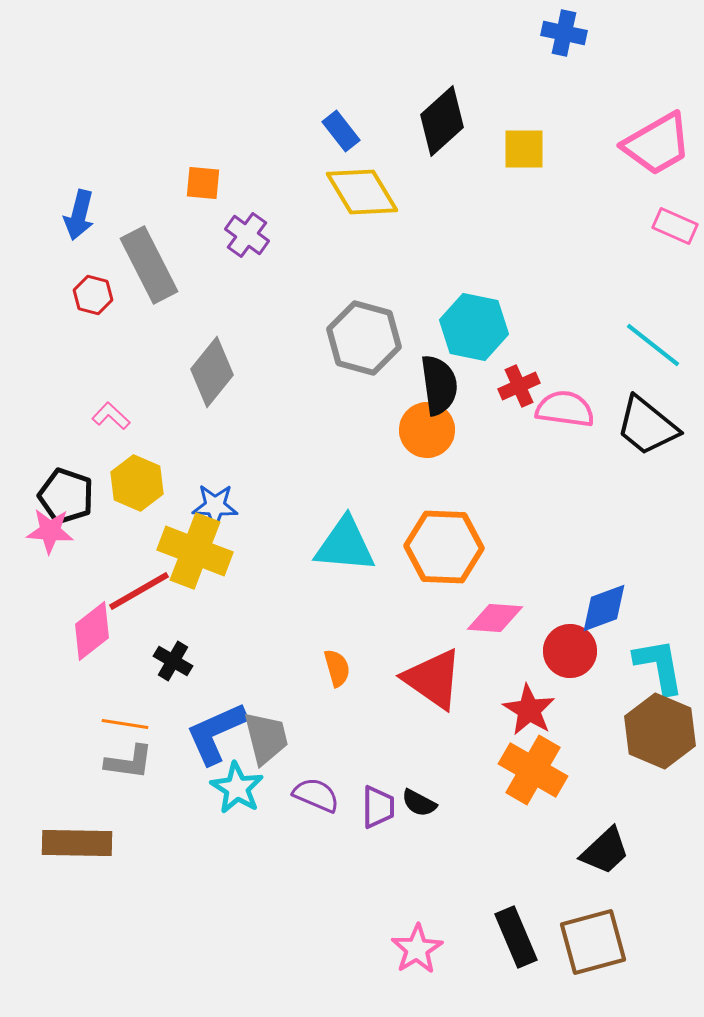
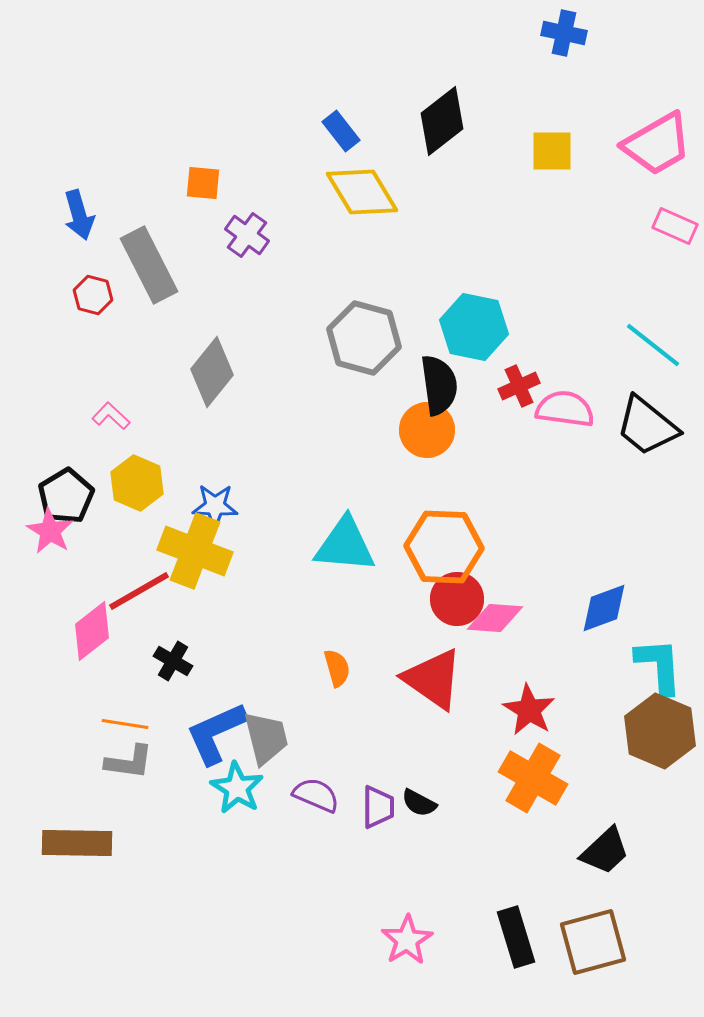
black diamond at (442, 121): rotated 4 degrees clockwise
yellow square at (524, 149): moved 28 px right, 2 px down
blue arrow at (79, 215): rotated 30 degrees counterclockwise
black pentagon at (66, 496): rotated 22 degrees clockwise
pink star at (50, 531): rotated 27 degrees clockwise
red circle at (570, 651): moved 113 px left, 52 px up
cyan L-shape at (659, 666): rotated 6 degrees clockwise
orange cross at (533, 770): moved 8 px down
black rectangle at (516, 937): rotated 6 degrees clockwise
pink star at (417, 949): moved 10 px left, 9 px up
